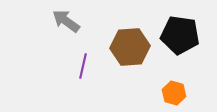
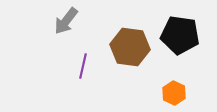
gray arrow: rotated 88 degrees counterclockwise
brown hexagon: rotated 12 degrees clockwise
orange hexagon: rotated 10 degrees clockwise
